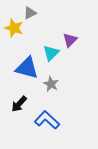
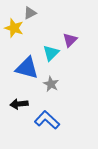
black arrow: rotated 42 degrees clockwise
